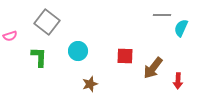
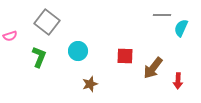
green L-shape: rotated 20 degrees clockwise
